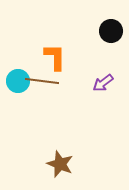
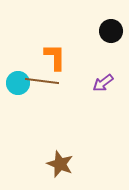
cyan circle: moved 2 px down
